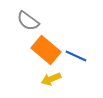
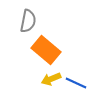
gray semicircle: rotated 115 degrees counterclockwise
blue line: moved 27 px down
